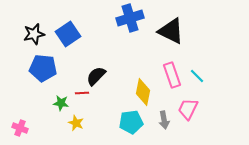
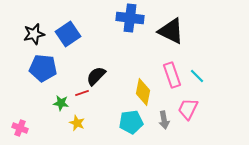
blue cross: rotated 24 degrees clockwise
red line: rotated 16 degrees counterclockwise
yellow star: moved 1 px right
